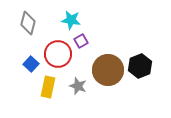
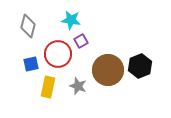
gray diamond: moved 3 px down
blue square: rotated 35 degrees clockwise
